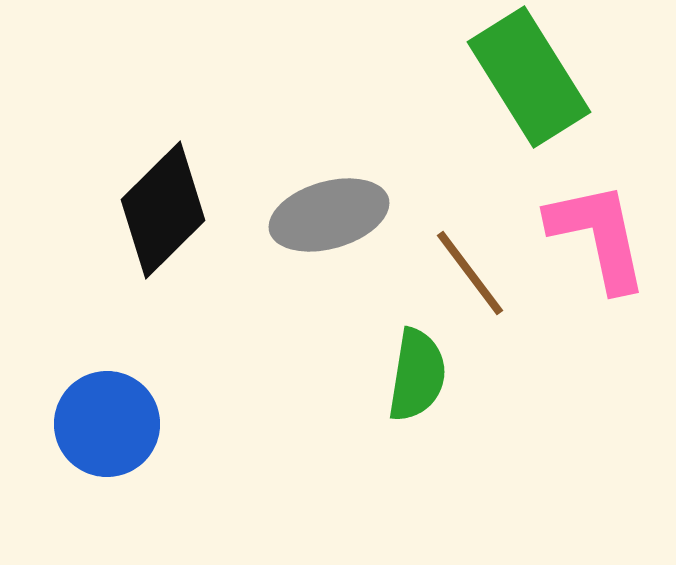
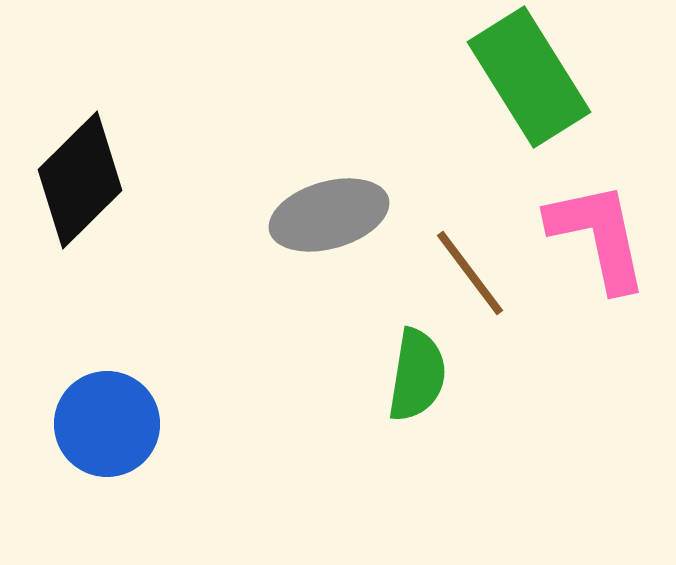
black diamond: moved 83 px left, 30 px up
